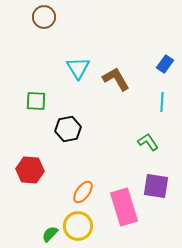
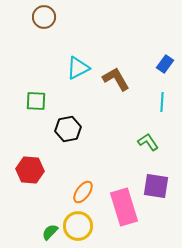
cyan triangle: rotated 35 degrees clockwise
green semicircle: moved 2 px up
